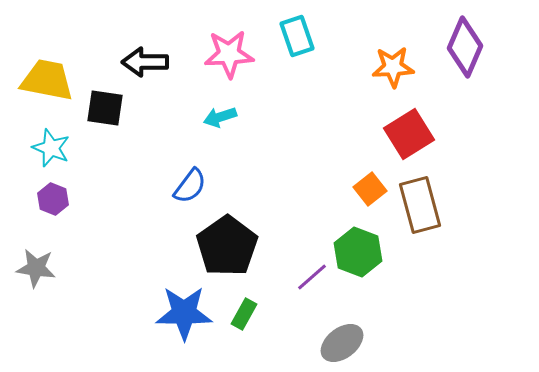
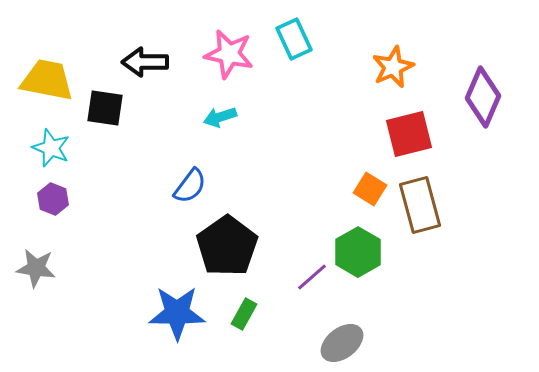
cyan rectangle: moved 3 px left, 3 px down; rotated 6 degrees counterclockwise
purple diamond: moved 18 px right, 50 px down
pink star: rotated 15 degrees clockwise
orange star: rotated 21 degrees counterclockwise
red square: rotated 18 degrees clockwise
orange square: rotated 20 degrees counterclockwise
green hexagon: rotated 9 degrees clockwise
blue star: moved 7 px left
